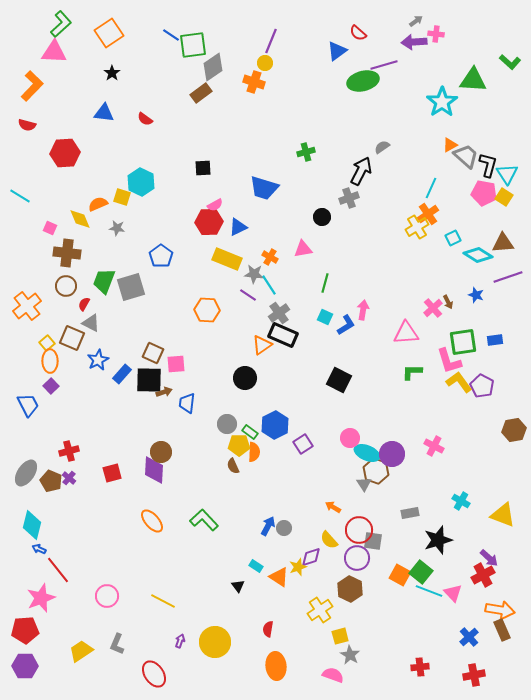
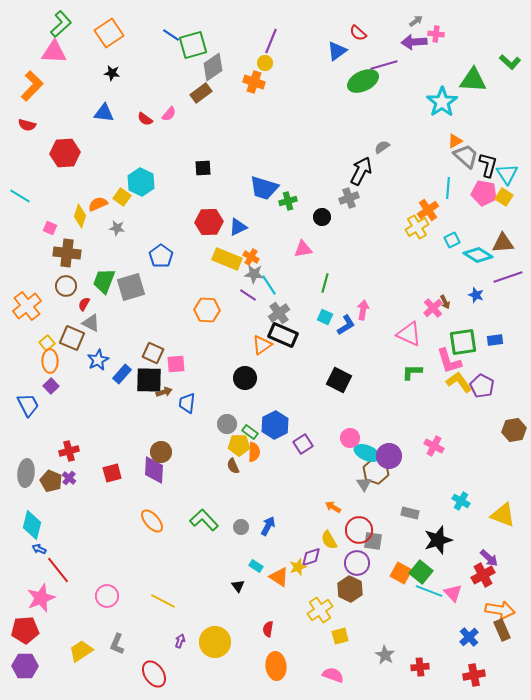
green square at (193, 45): rotated 8 degrees counterclockwise
black star at (112, 73): rotated 28 degrees counterclockwise
green ellipse at (363, 81): rotated 12 degrees counterclockwise
orange triangle at (450, 145): moved 5 px right, 4 px up
green cross at (306, 152): moved 18 px left, 49 px down
cyan line at (431, 188): moved 17 px right; rotated 20 degrees counterclockwise
yellow square at (122, 197): rotated 18 degrees clockwise
pink semicircle at (215, 205): moved 46 px left, 91 px up; rotated 21 degrees counterclockwise
orange cross at (428, 214): moved 4 px up
yellow diamond at (80, 219): moved 3 px up; rotated 40 degrees clockwise
cyan square at (453, 238): moved 1 px left, 2 px down
orange cross at (270, 257): moved 19 px left
brown arrow at (448, 302): moved 3 px left
pink triangle at (406, 333): moved 3 px right, 1 px down; rotated 28 degrees clockwise
purple circle at (392, 454): moved 3 px left, 2 px down
gray ellipse at (26, 473): rotated 28 degrees counterclockwise
gray rectangle at (410, 513): rotated 24 degrees clockwise
gray circle at (284, 528): moved 43 px left, 1 px up
yellow semicircle at (329, 540): rotated 12 degrees clockwise
purple circle at (357, 558): moved 5 px down
orange square at (400, 575): moved 1 px right, 2 px up
gray star at (350, 655): moved 35 px right
